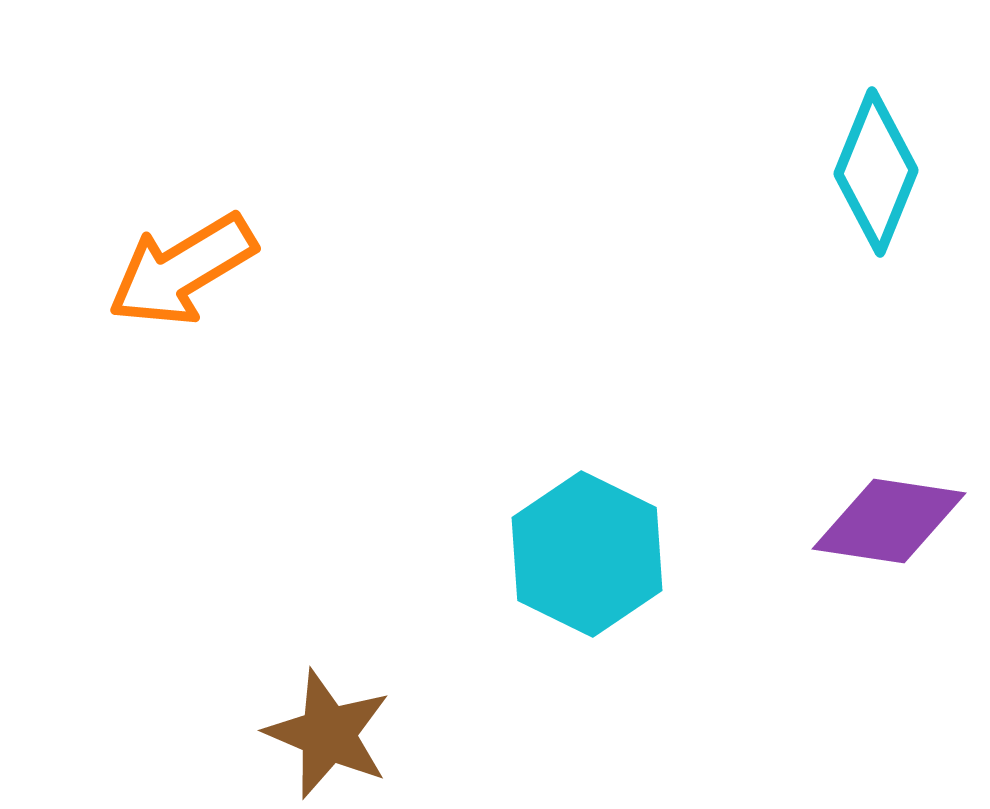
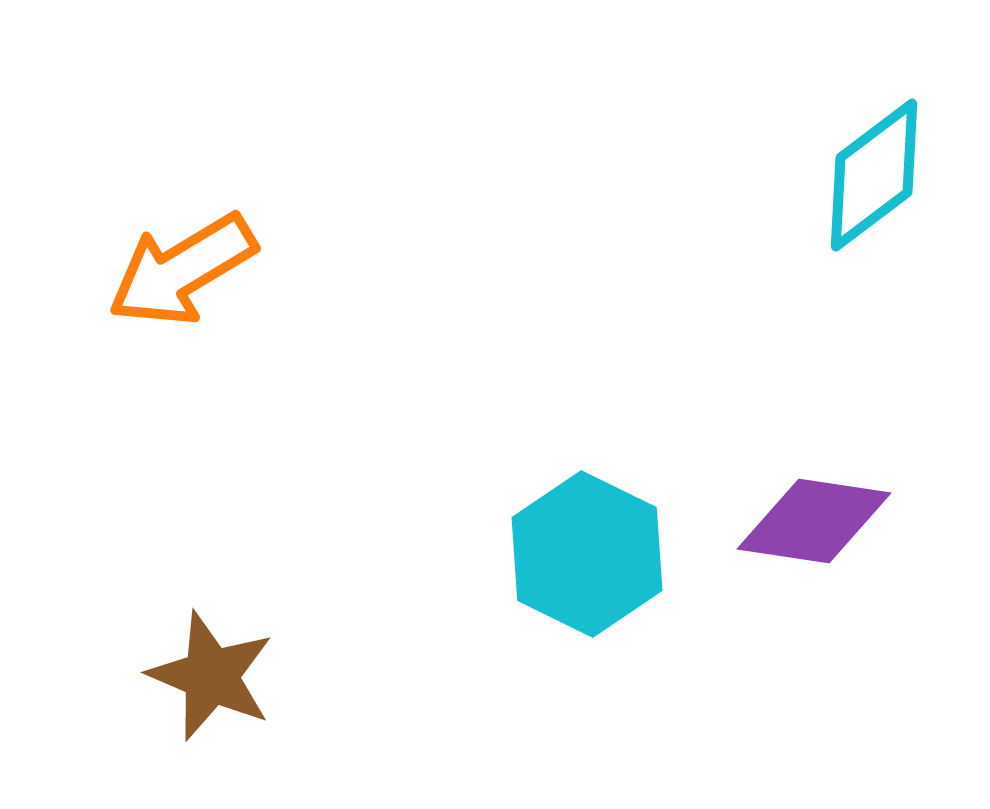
cyan diamond: moved 2 px left, 3 px down; rotated 31 degrees clockwise
purple diamond: moved 75 px left
brown star: moved 117 px left, 58 px up
